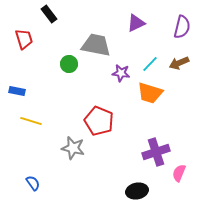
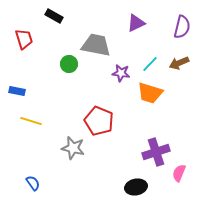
black rectangle: moved 5 px right, 2 px down; rotated 24 degrees counterclockwise
black ellipse: moved 1 px left, 4 px up
